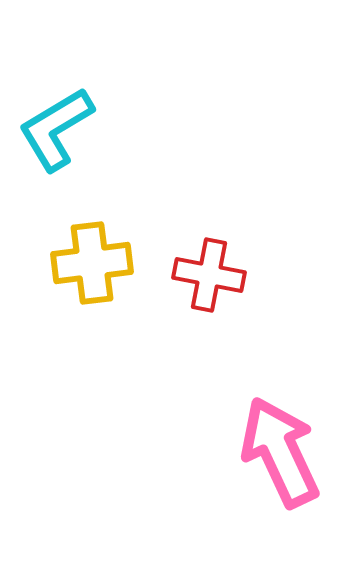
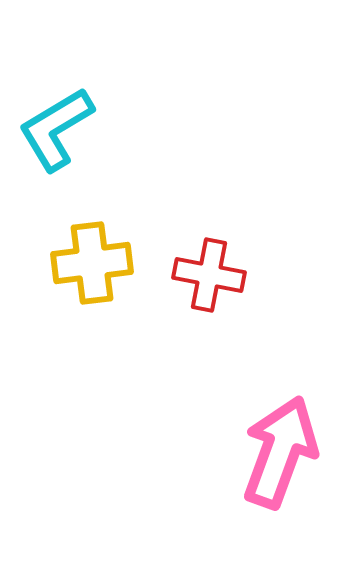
pink arrow: rotated 45 degrees clockwise
